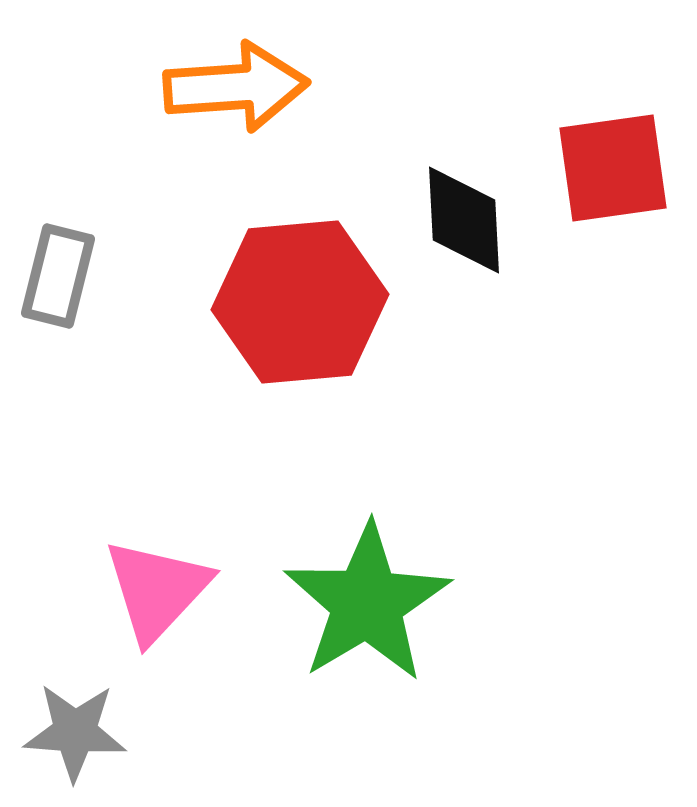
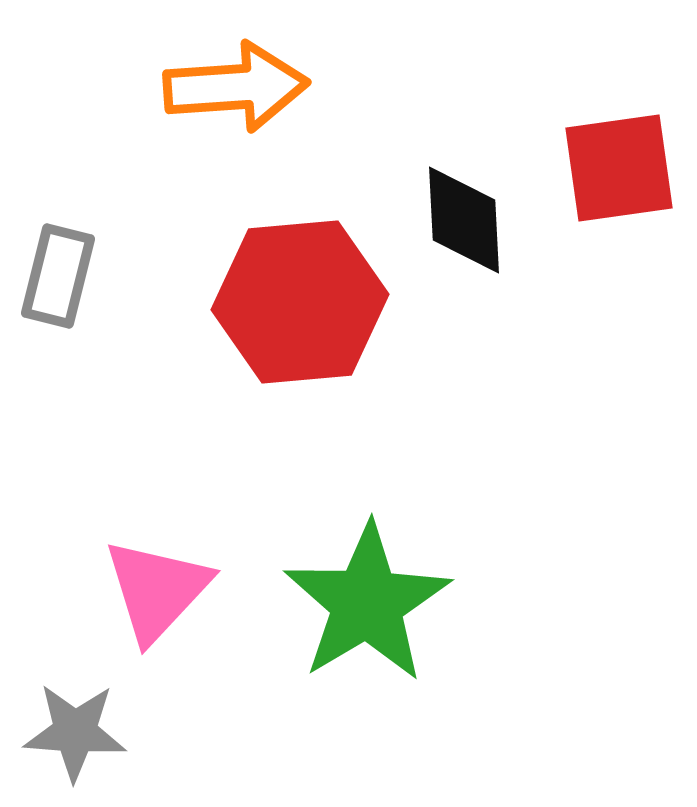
red square: moved 6 px right
